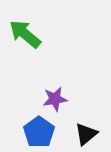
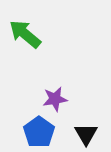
black triangle: rotated 20 degrees counterclockwise
